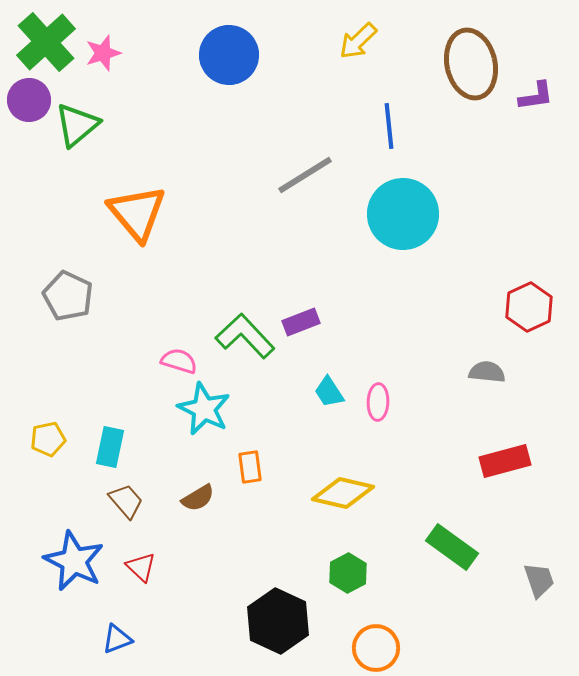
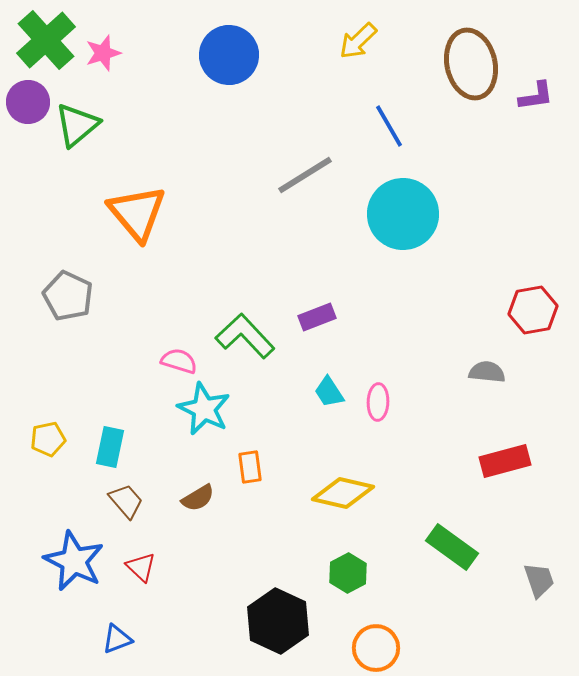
green cross: moved 2 px up
purple circle: moved 1 px left, 2 px down
blue line: rotated 24 degrees counterclockwise
red hexagon: moved 4 px right, 3 px down; rotated 15 degrees clockwise
purple rectangle: moved 16 px right, 5 px up
